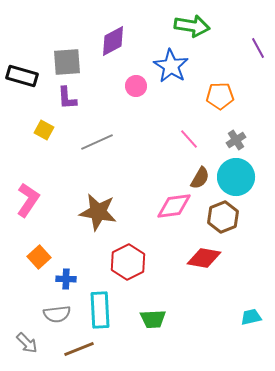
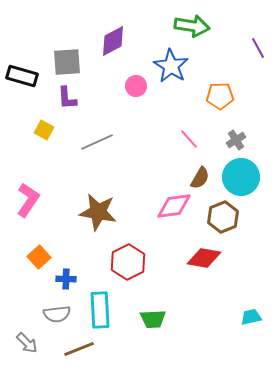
cyan circle: moved 5 px right
